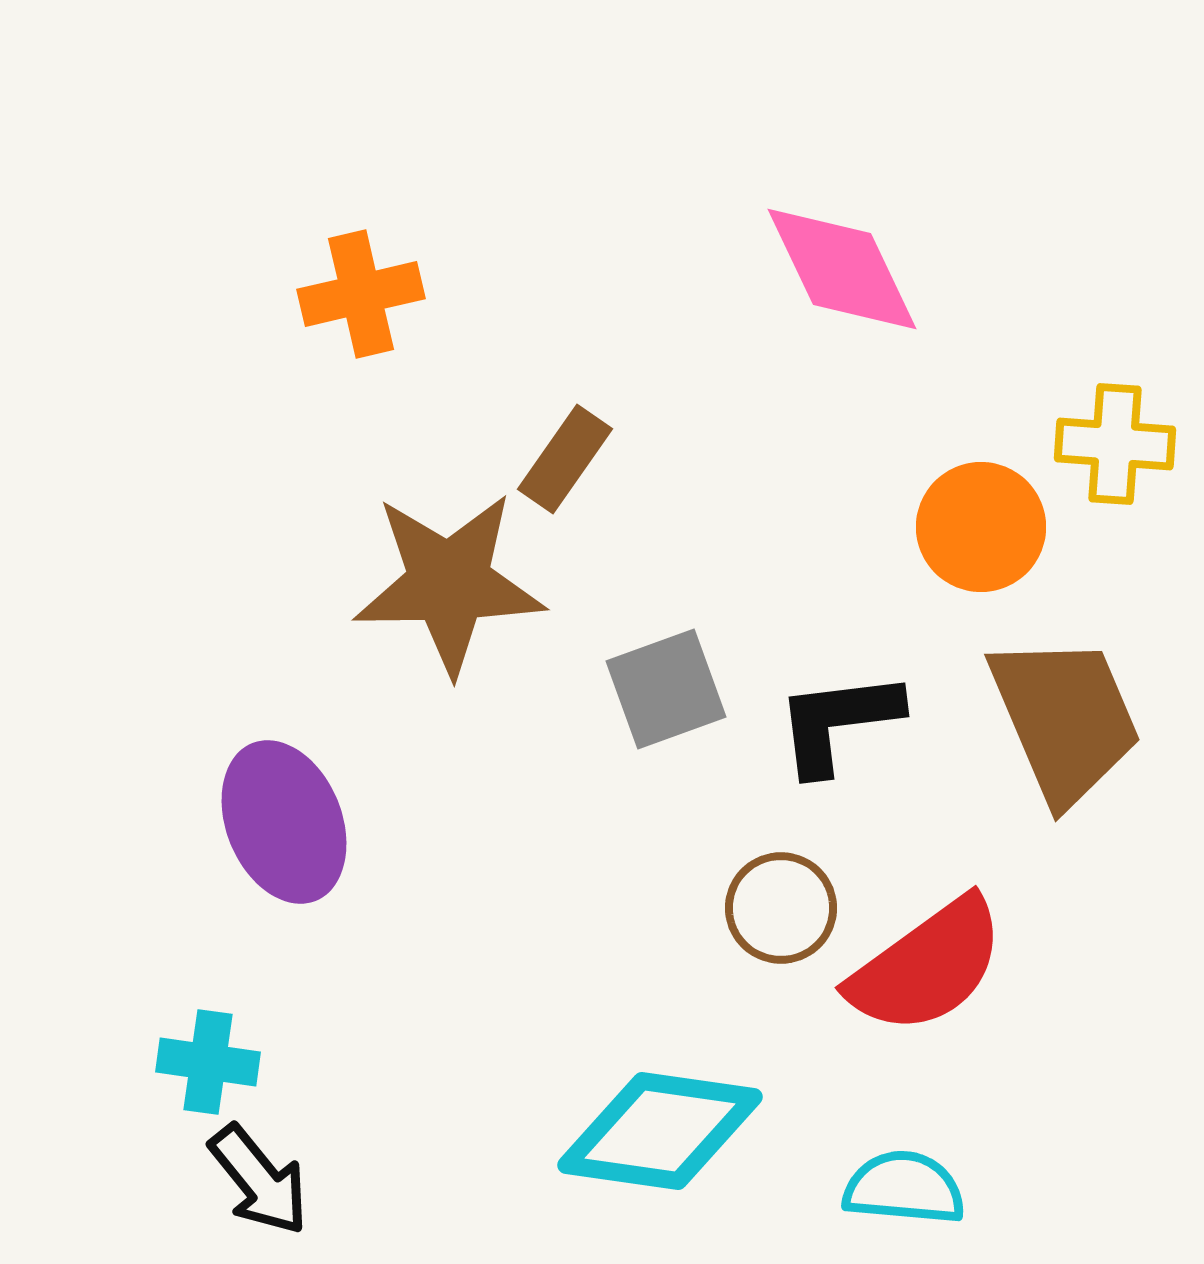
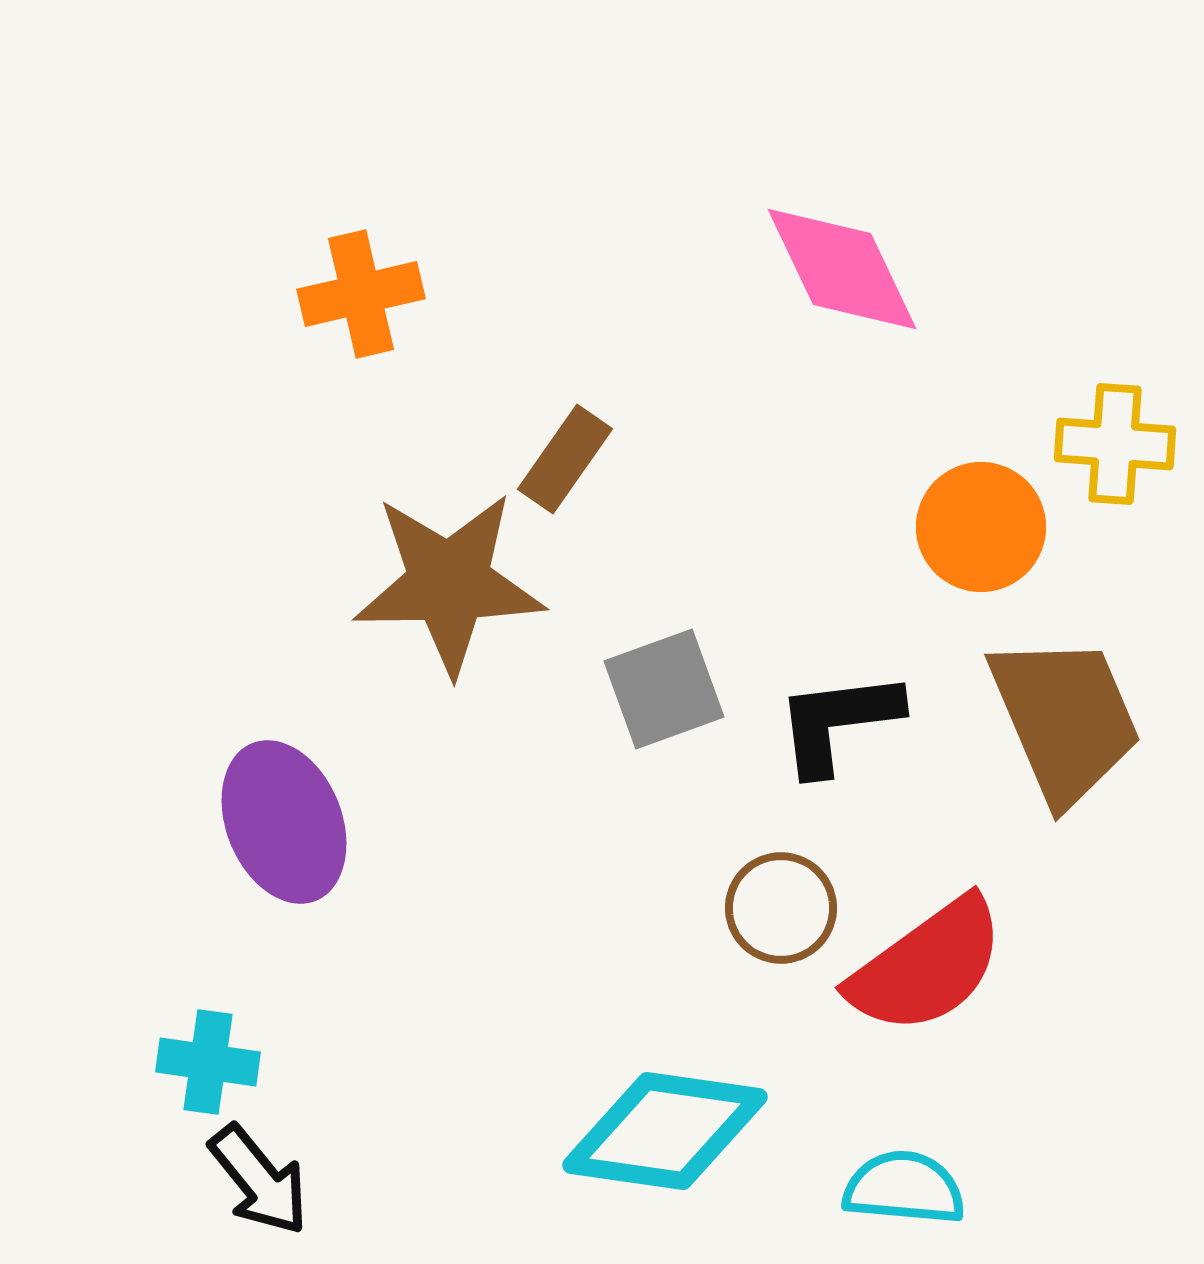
gray square: moved 2 px left
cyan diamond: moved 5 px right
